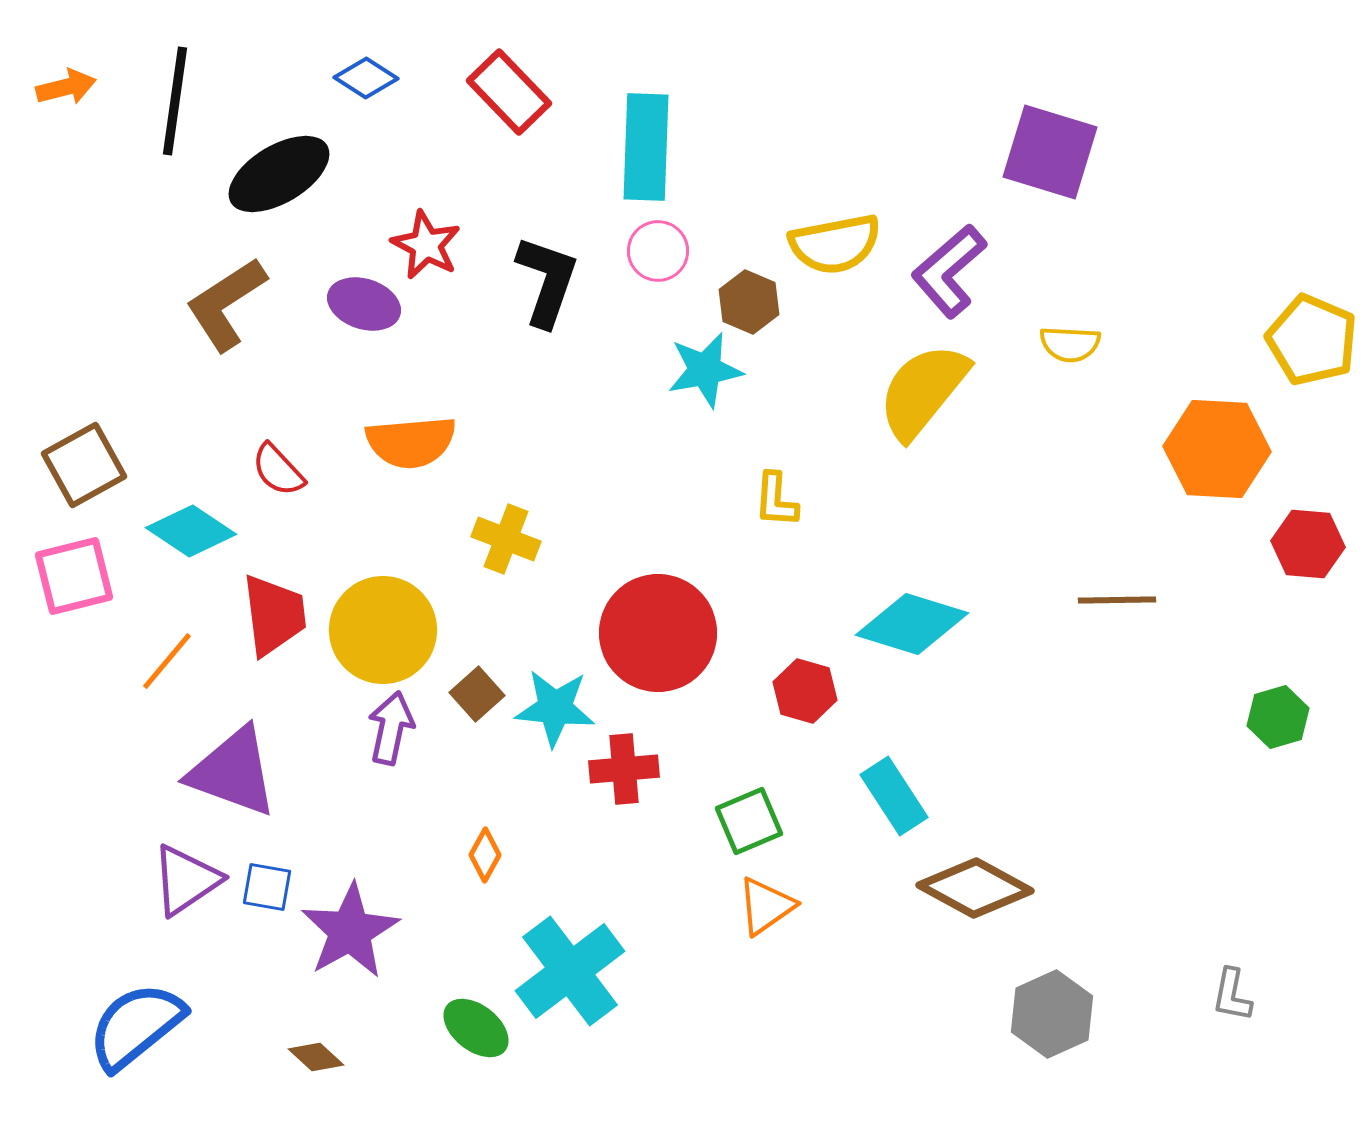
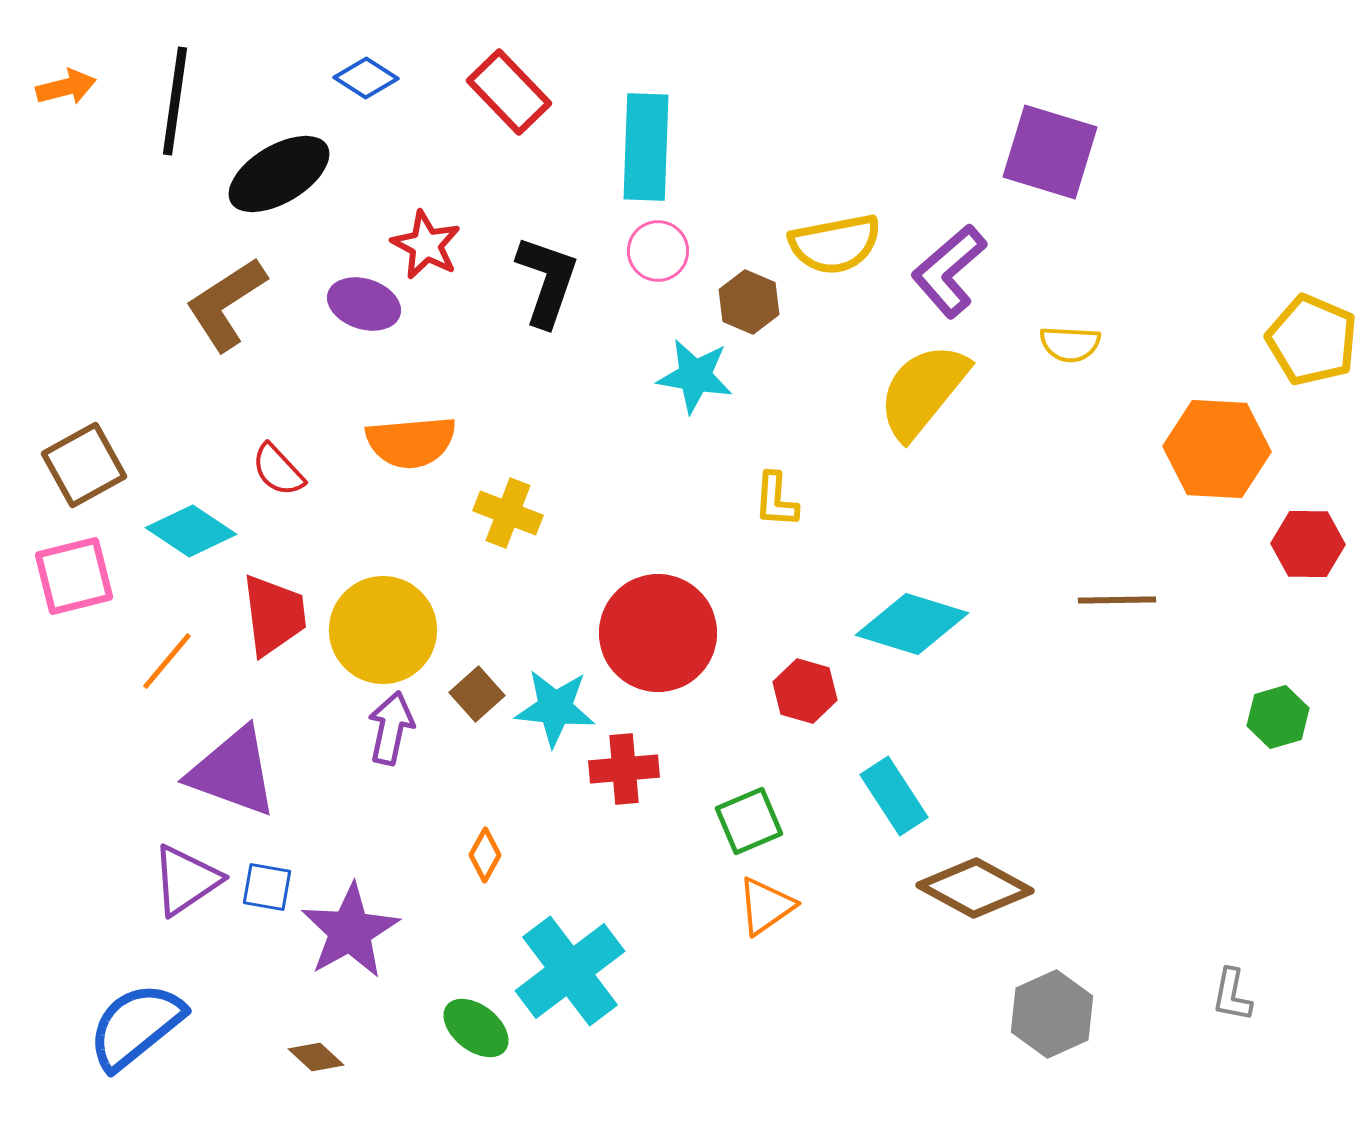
cyan star at (705, 370): moved 10 px left, 6 px down; rotated 20 degrees clockwise
yellow cross at (506, 539): moved 2 px right, 26 px up
red hexagon at (1308, 544): rotated 4 degrees counterclockwise
